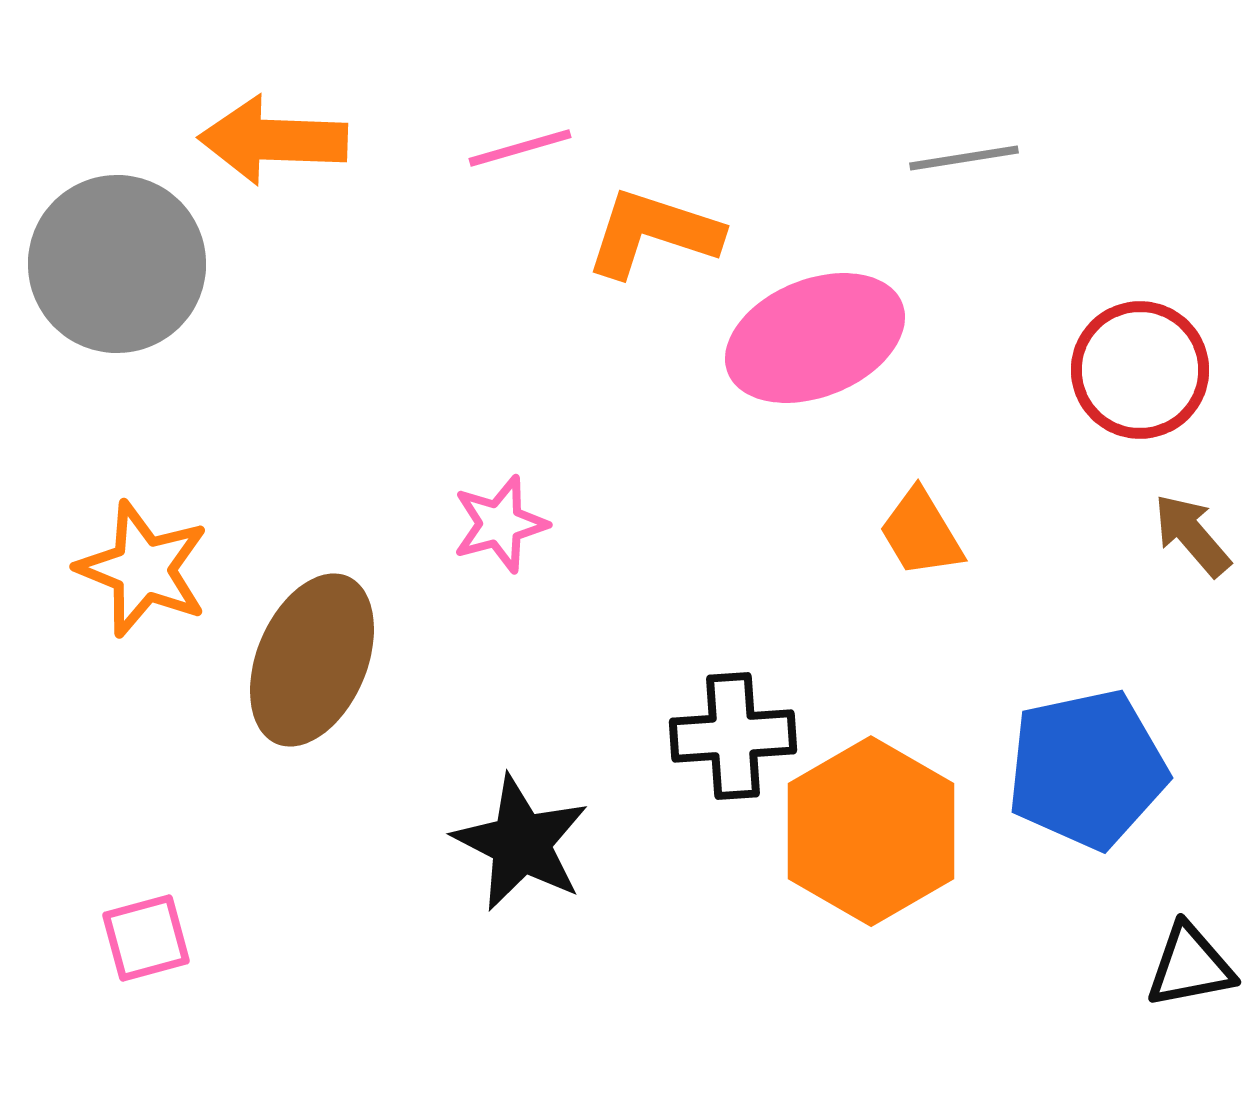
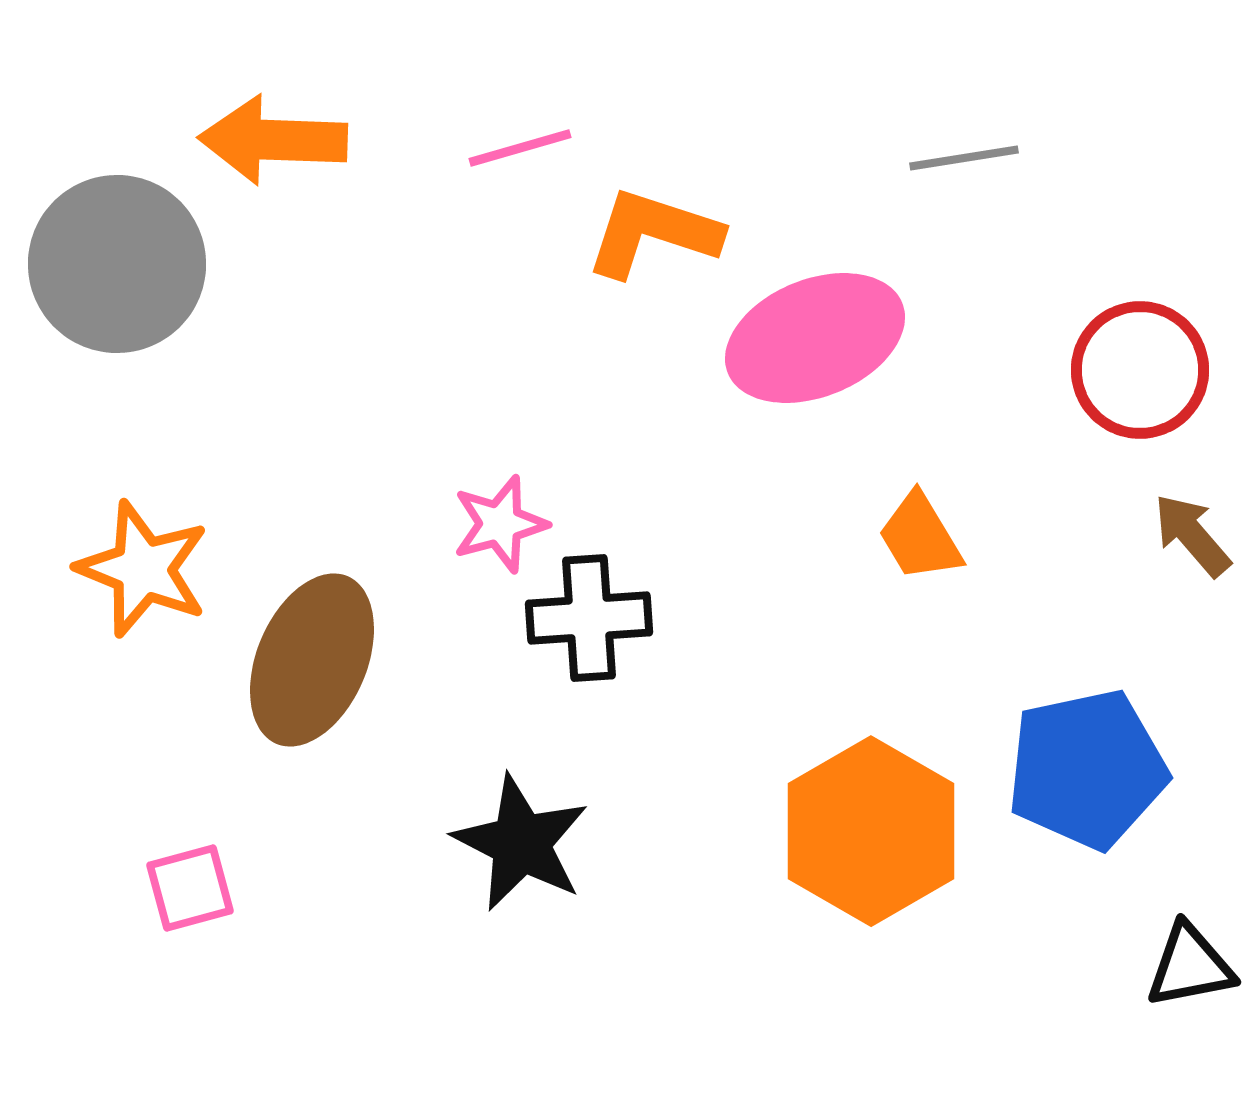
orange trapezoid: moved 1 px left, 4 px down
black cross: moved 144 px left, 118 px up
pink square: moved 44 px right, 50 px up
